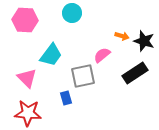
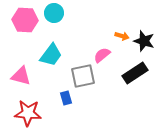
cyan circle: moved 18 px left
pink triangle: moved 6 px left, 2 px up; rotated 30 degrees counterclockwise
